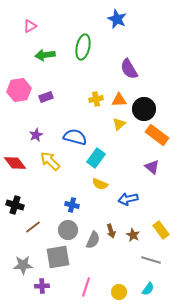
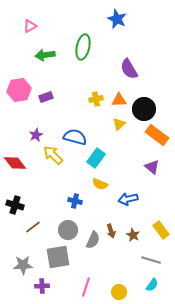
yellow arrow: moved 3 px right, 6 px up
blue cross: moved 3 px right, 4 px up
cyan semicircle: moved 4 px right, 4 px up
